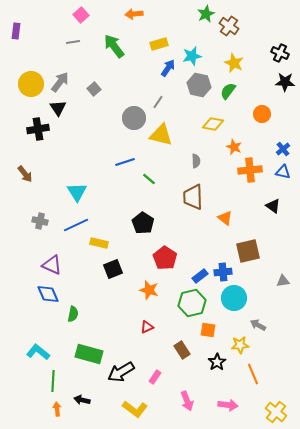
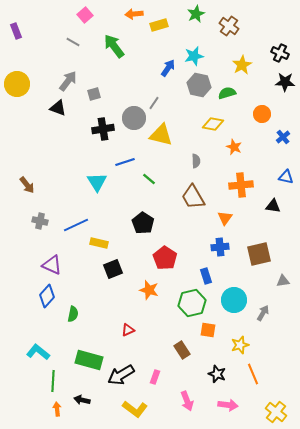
green star at (206, 14): moved 10 px left
pink square at (81, 15): moved 4 px right
purple rectangle at (16, 31): rotated 28 degrees counterclockwise
gray line at (73, 42): rotated 40 degrees clockwise
yellow rectangle at (159, 44): moved 19 px up
cyan star at (192, 56): moved 2 px right
yellow star at (234, 63): moved 8 px right, 2 px down; rotated 18 degrees clockwise
gray arrow at (60, 82): moved 8 px right, 1 px up
yellow circle at (31, 84): moved 14 px left
gray square at (94, 89): moved 5 px down; rotated 24 degrees clockwise
green semicircle at (228, 91): moved 1 px left, 2 px down; rotated 36 degrees clockwise
gray line at (158, 102): moved 4 px left, 1 px down
black triangle at (58, 108): rotated 36 degrees counterclockwise
black cross at (38, 129): moved 65 px right
blue cross at (283, 149): moved 12 px up
orange cross at (250, 170): moved 9 px left, 15 px down
blue triangle at (283, 172): moved 3 px right, 5 px down
brown arrow at (25, 174): moved 2 px right, 11 px down
cyan triangle at (77, 192): moved 20 px right, 10 px up
brown trapezoid at (193, 197): rotated 28 degrees counterclockwise
black triangle at (273, 206): rotated 28 degrees counterclockwise
orange triangle at (225, 218): rotated 28 degrees clockwise
brown square at (248, 251): moved 11 px right, 3 px down
blue cross at (223, 272): moved 3 px left, 25 px up
blue rectangle at (200, 276): moved 6 px right; rotated 70 degrees counterclockwise
blue diamond at (48, 294): moved 1 px left, 2 px down; rotated 65 degrees clockwise
cyan circle at (234, 298): moved 2 px down
gray arrow at (258, 325): moved 5 px right, 12 px up; rotated 91 degrees clockwise
red triangle at (147, 327): moved 19 px left, 3 px down
yellow star at (240, 345): rotated 12 degrees counterclockwise
green rectangle at (89, 354): moved 6 px down
black star at (217, 362): moved 12 px down; rotated 18 degrees counterclockwise
black arrow at (121, 372): moved 3 px down
pink rectangle at (155, 377): rotated 16 degrees counterclockwise
